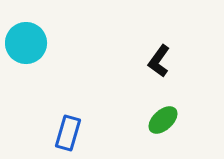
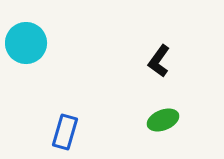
green ellipse: rotated 20 degrees clockwise
blue rectangle: moved 3 px left, 1 px up
